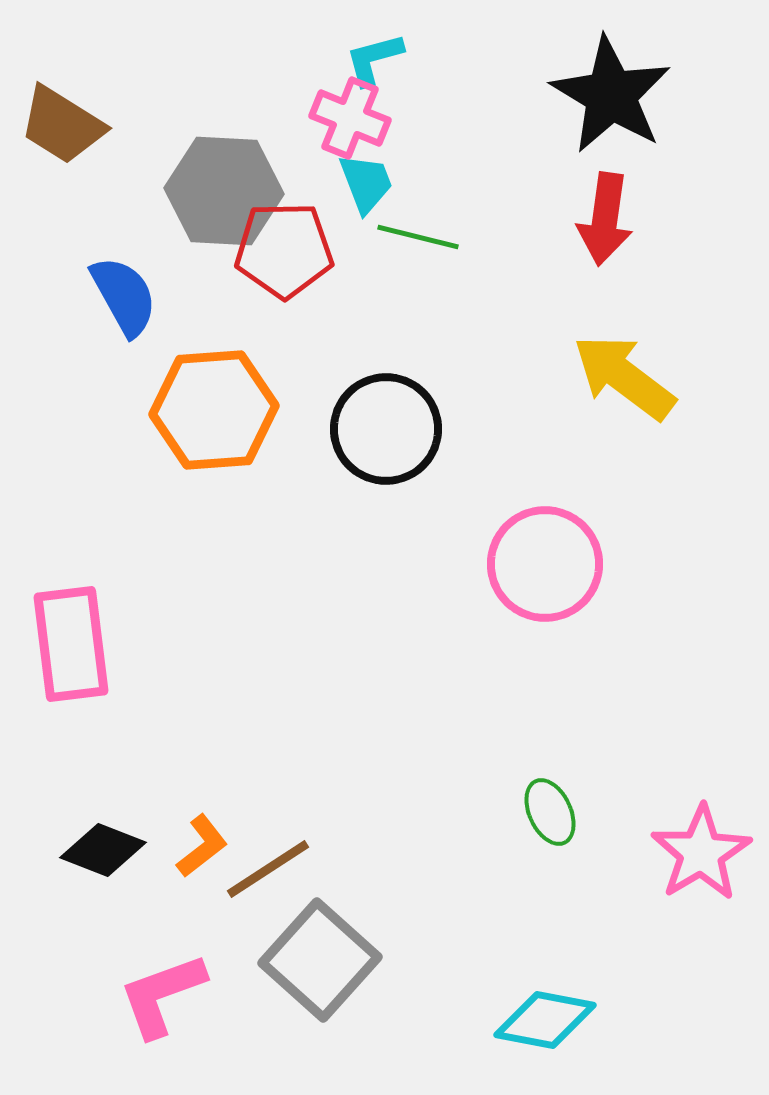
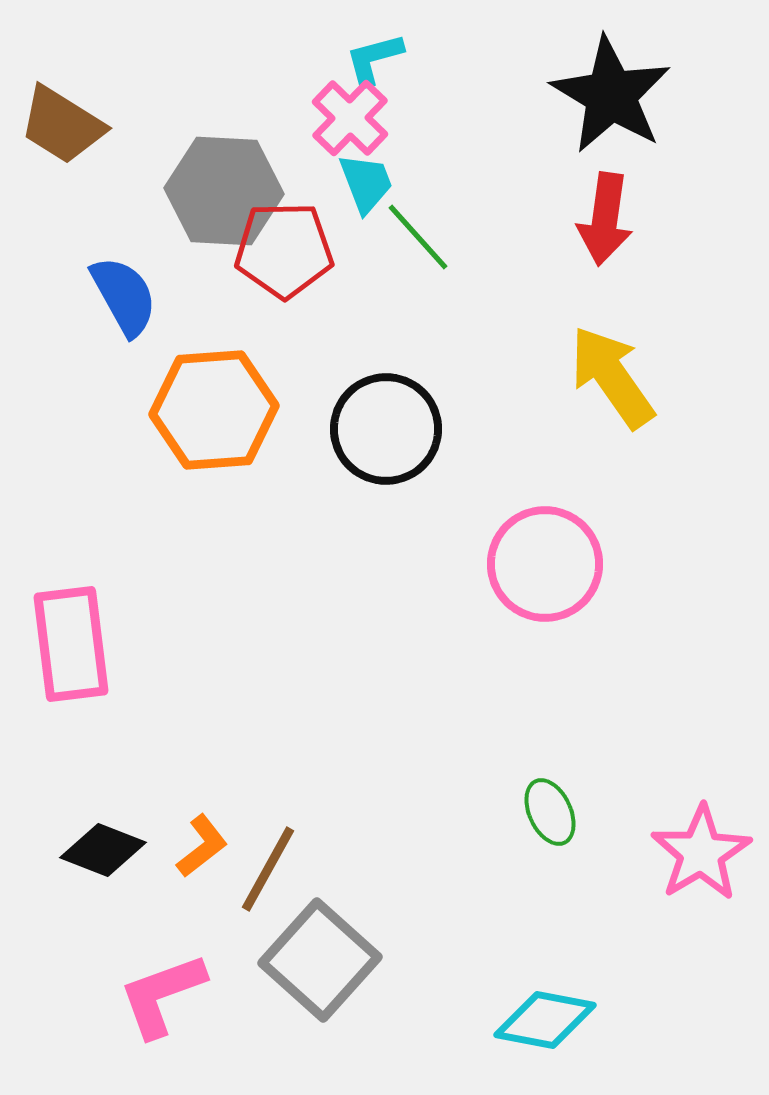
pink cross: rotated 22 degrees clockwise
green line: rotated 34 degrees clockwise
yellow arrow: moved 12 px left; rotated 18 degrees clockwise
brown line: rotated 28 degrees counterclockwise
